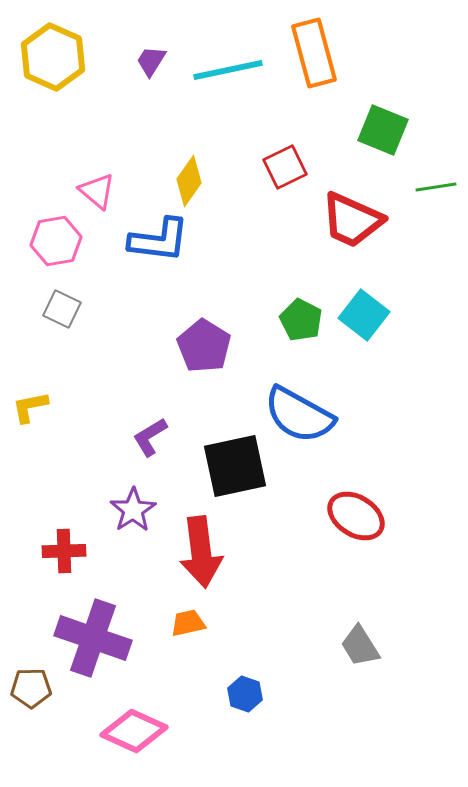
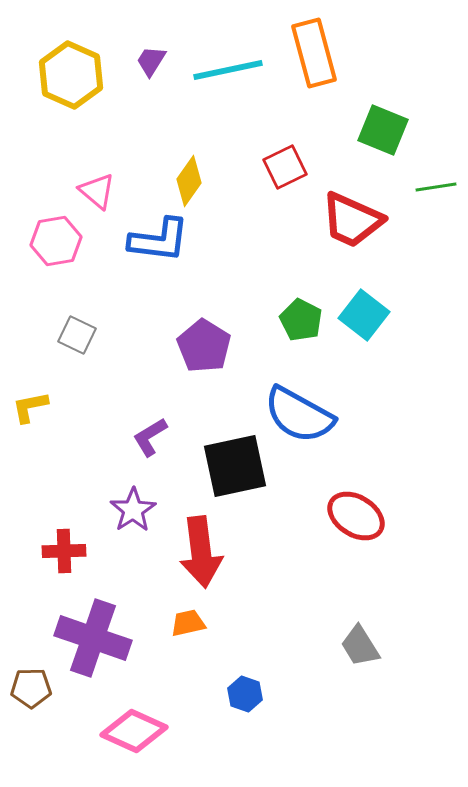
yellow hexagon: moved 18 px right, 18 px down
gray square: moved 15 px right, 26 px down
